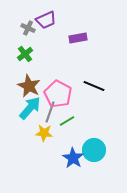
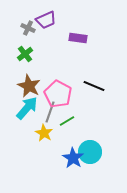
purple rectangle: rotated 18 degrees clockwise
cyan arrow: moved 3 px left
yellow star: rotated 24 degrees clockwise
cyan circle: moved 4 px left, 2 px down
